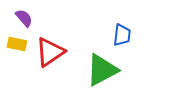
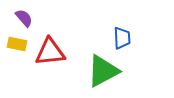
blue trapezoid: moved 3 px down; rotated 10 degrees counterclockwise
red triangle: rotated 28 degrees clockwise
green triangle: moved 1 px right, 1 px down
